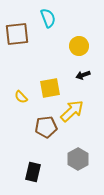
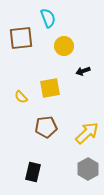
brown square: moved 4 px right, 4 px down
yellow circle: moved 15 px left
black arrow: moved 4 px up
yellow arrow: moved 15 px right, 22 px down
gray hexagon: moved 10 px right, 10 px down
